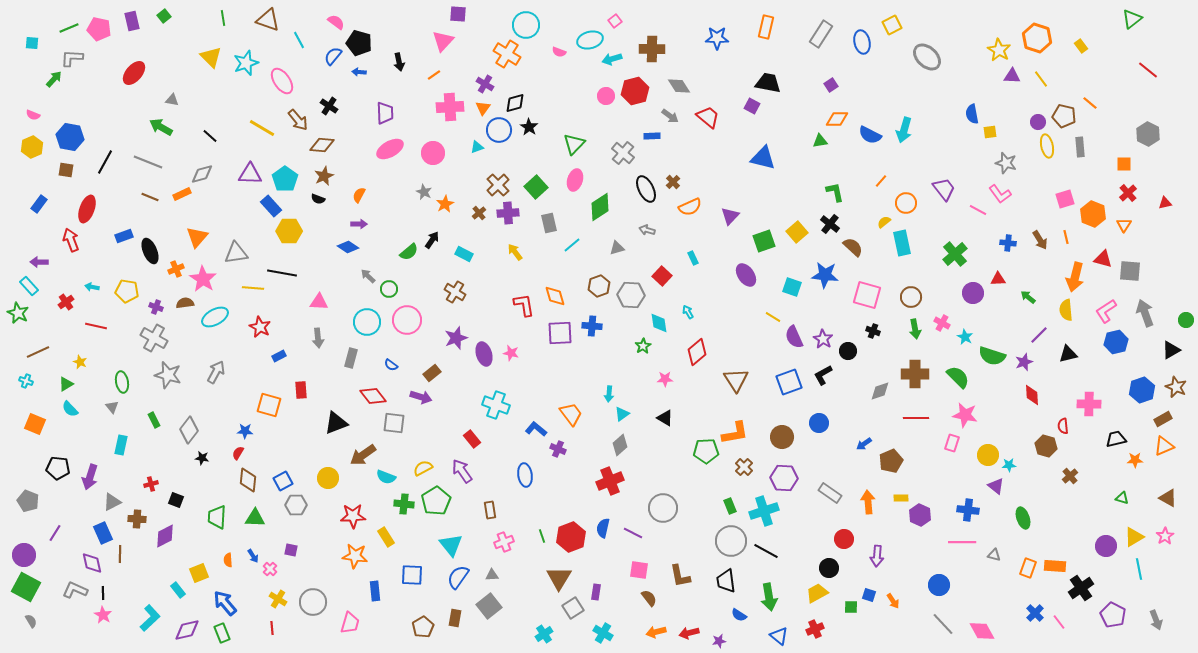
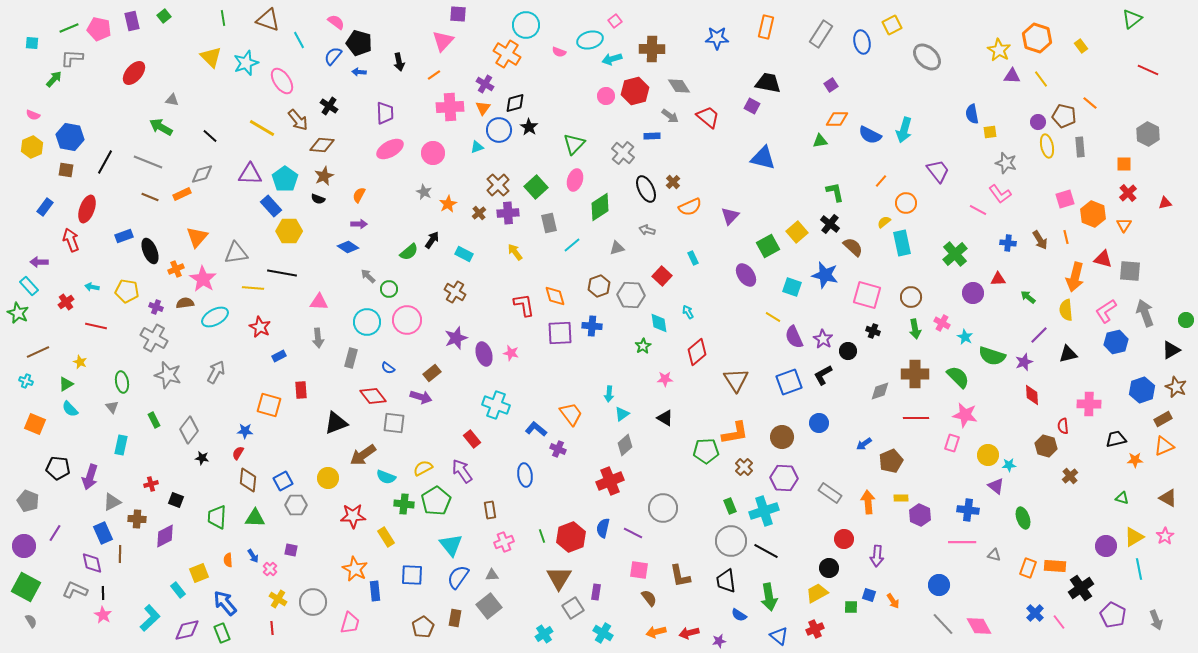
red line at (1148, 70): rotated 15 degrees counterclockwise
purple trapezoid at (944, 189): moved 6 px left, 18 px up
blue rectangle at (39, 204): moved 6 px right, 3 px down
orange star at (445, 204): moved 3 px right
green square at (764, 241): moved 4 px right, 5 px down; rotated 10 degrees counterclockwise
blue star at (825, 275): rotated 8 degrees clockwise
blue semicircle at (391, 365): moved 3 px left, 3 px down
gray diamond at (620, 445): moved 5 px right
purple circle at (24, 555): moved 9 px up
orange star at (355, 556): moved 13 px down; rotated 20 degrees clockwise
pink diamond at (982, 631): moved 3 px left, 5 px up
